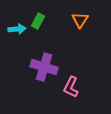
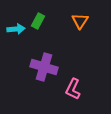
orange triangle: moved 1 px down
cyan arrow: moved 1 px left
pink L-shape: moved 2 px right, 2 px down
